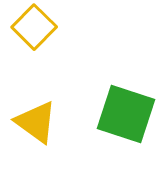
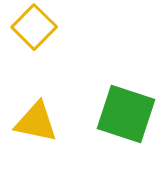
yellow triangle: rotated 24 degrees counterclockwise
